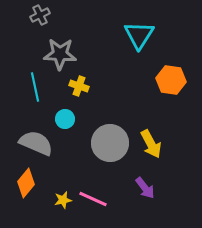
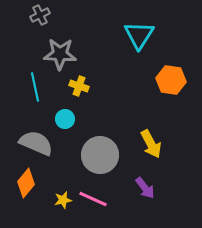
gray circle: moved 10 px left, 12 px down
